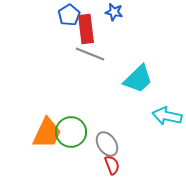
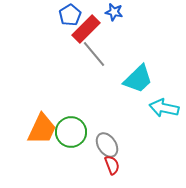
blue pentagon: moved 1 px right
red rectangle: rotated 52 degrees clockwise
gray line: moved 4 px right; rotated 28 degrees clockwise
cyan arrow: moved 3 px left, 8 px up
orange trapezoid: moved 5 px left, 4 px up
gray ellipse: moved 1 px down
